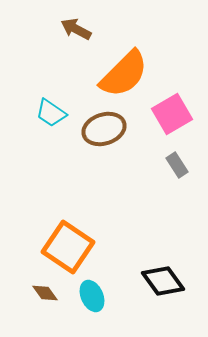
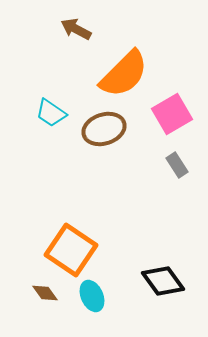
orange square: moved 3 px right, 3 px down
